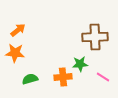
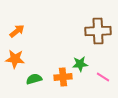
orange arrow: moved 1 px left, 1 px down
brown cross: moved 3 px right, 6 px up
orange star: moved 6 px down
green semicircle: moved 4 px right
